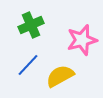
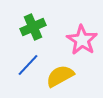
green cross: moved 2 px right, 2 px down
pink star: rotated 24 degrees counterclockwise
